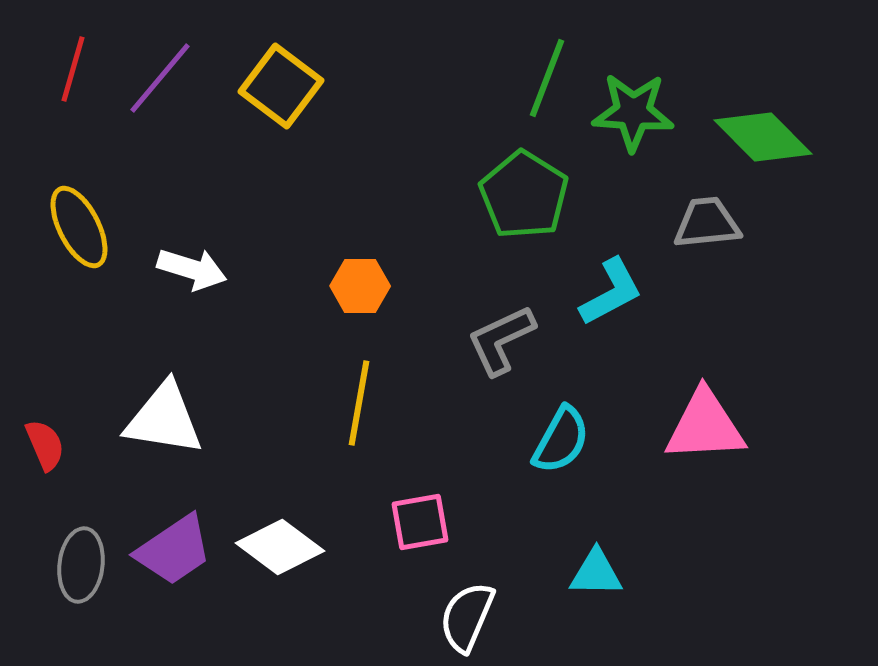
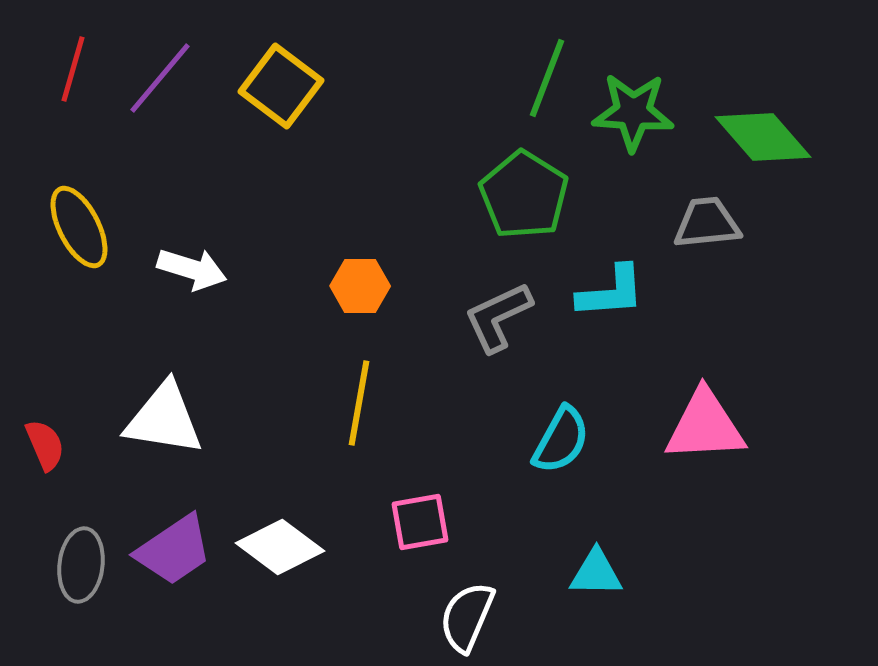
green diamond: rotated 4 degrees clockwise
cyan L-shape: rotated 24 degrees clockwise
gray L-shape: moved 3 px left, 23 px up
